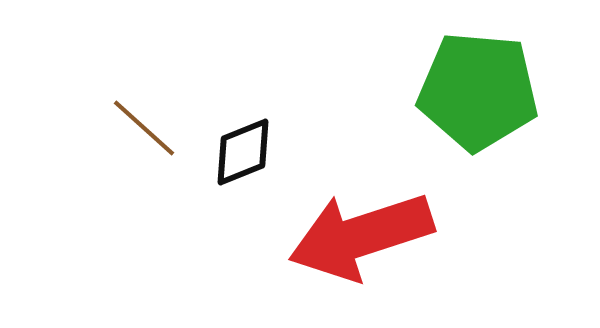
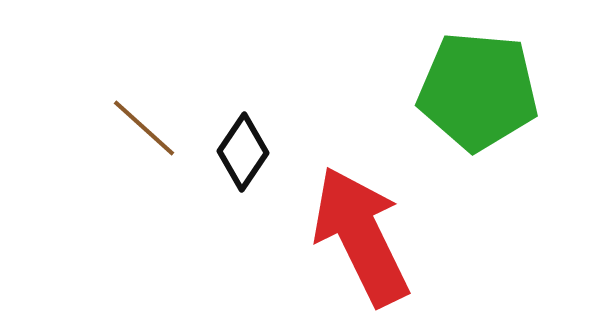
black diamond: rotated 34 degrees counterclockwise
red arrow: rotated 82 degrees clockwise
